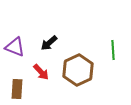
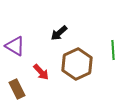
black arrow: moved 10 px right, 10 px up
purple triangle: moved 1 px up; rotated 10 degrees clockwise
brown hexagon: moved 1 px left, 6 px up
brown rectangle: rotated 30 degrees counterclockwise
